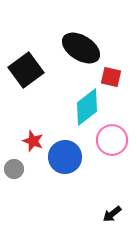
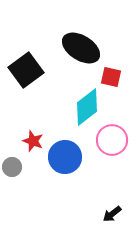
gray circle: moved 2 px left, 2 px up
